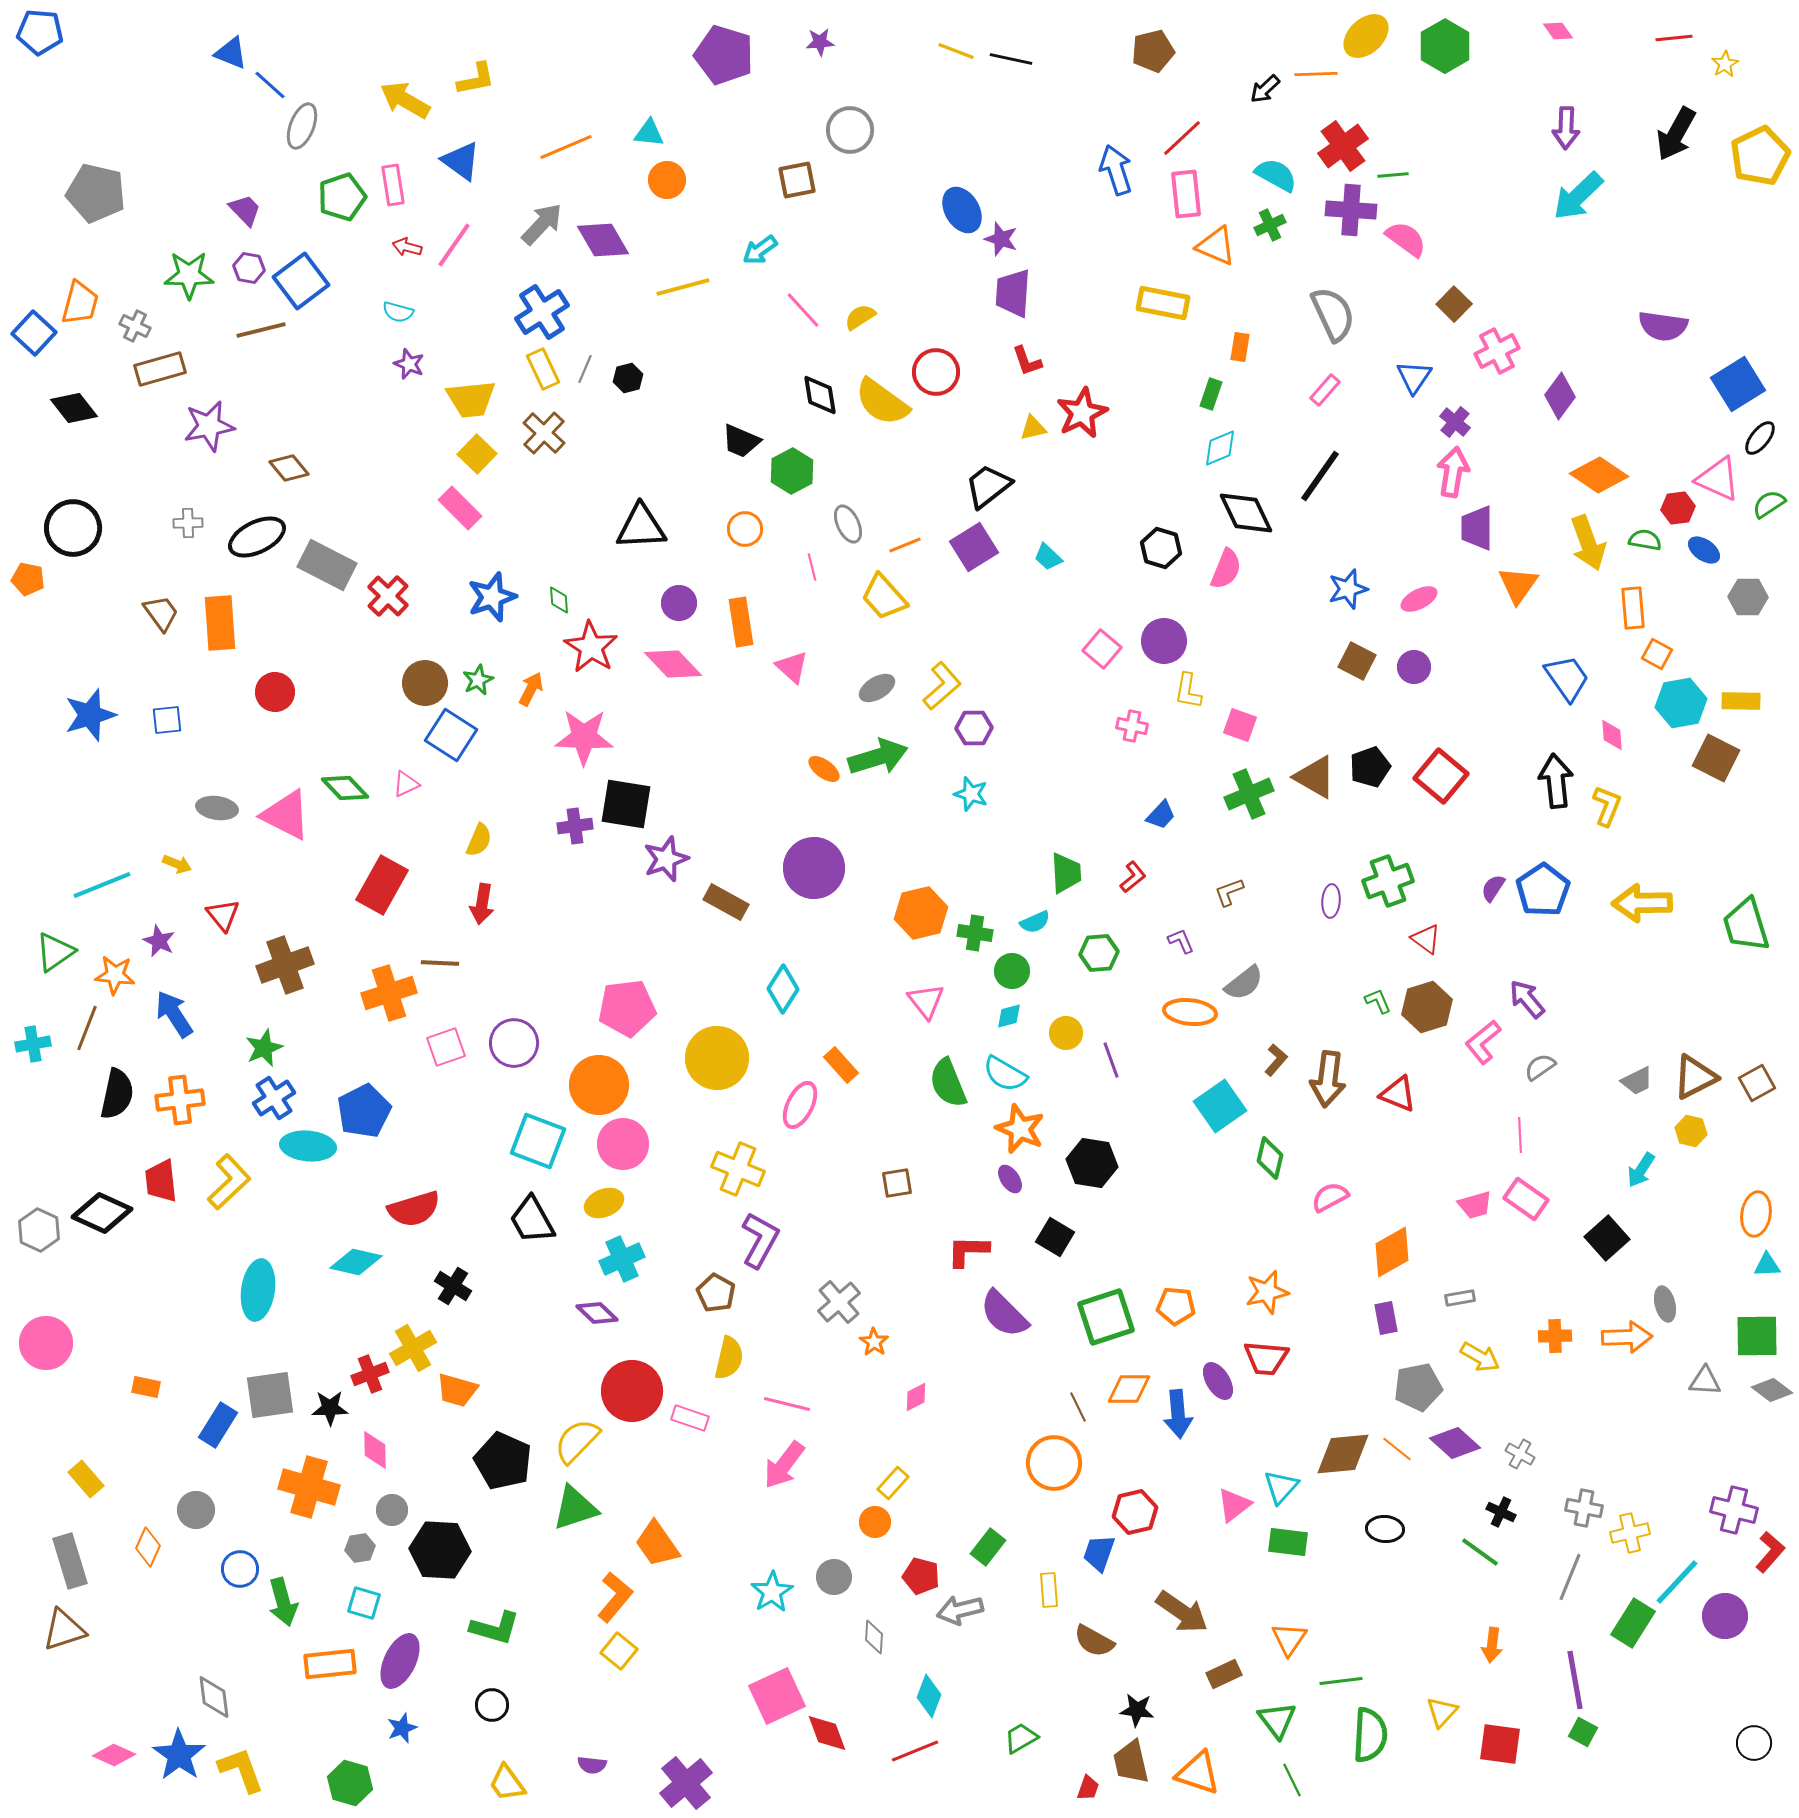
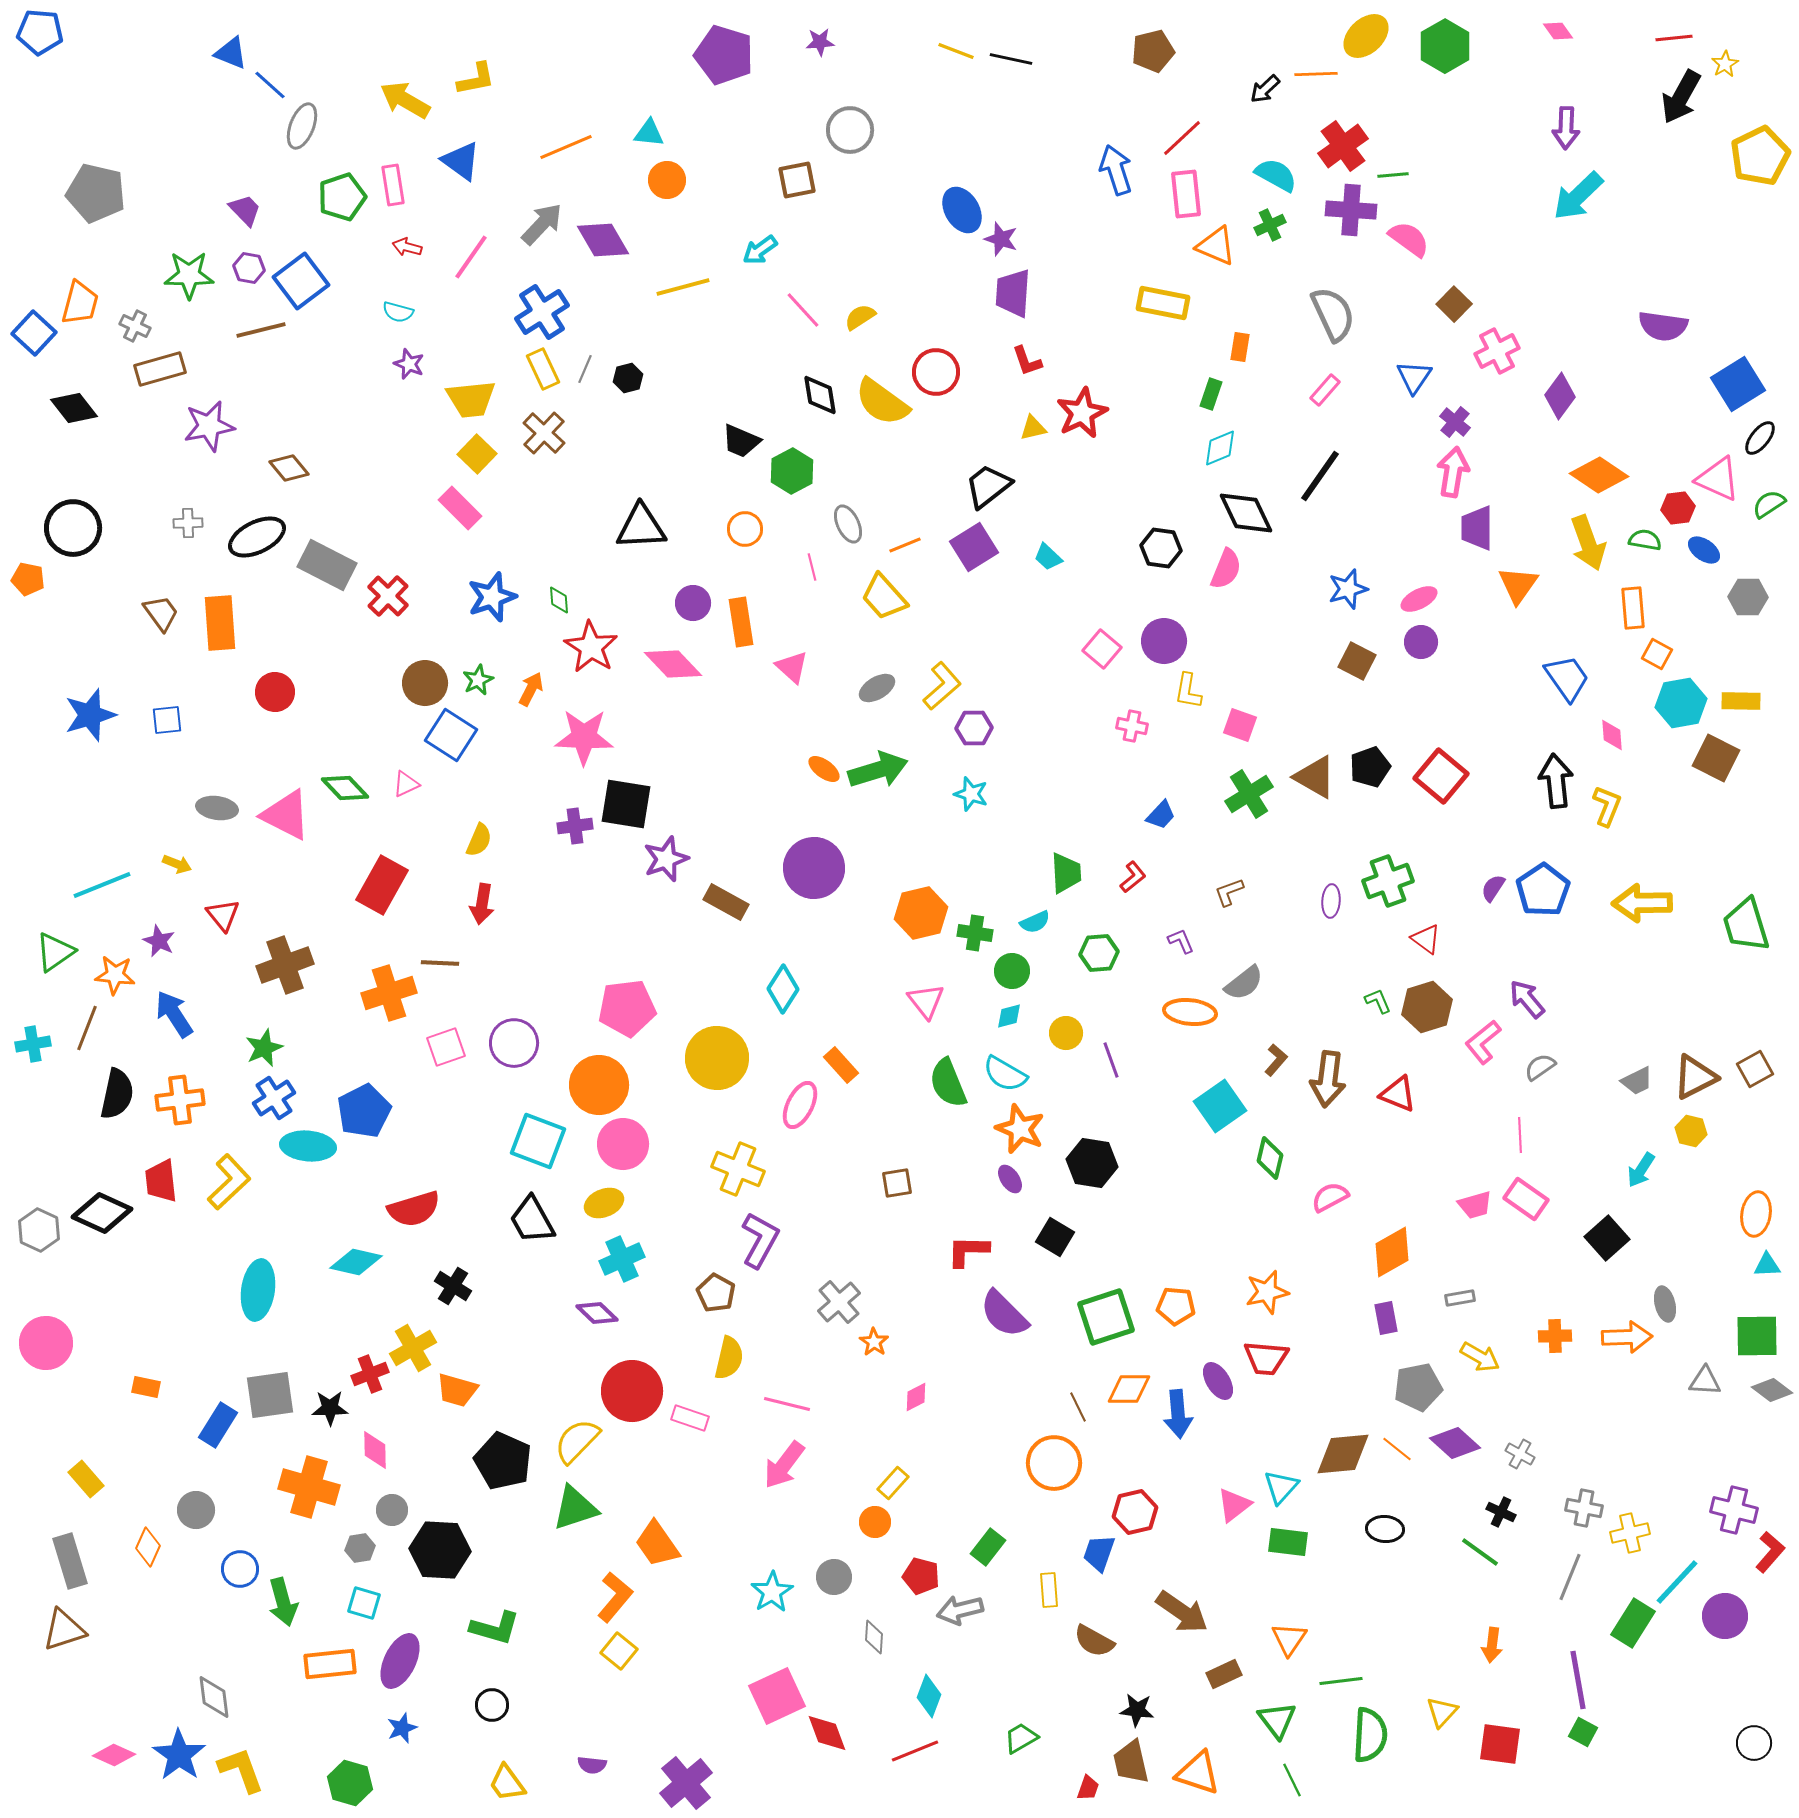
black arrow at (1676, 134): moved 5 px right, 37 px up
pink semicircle at (1406, 239): moved 3 px right
pink line at (454, 245): moved 17 px right, 12 px down
black hexagon at (1161, 548): rotated 9 degrees counterclockwise
purple circle at (679, 603): moved 14 px right
purple circle at (1414, 667): moved 7 px right, 25 px up
green arrow at (878, 757): moved 13 px down
green cross at (1249, 794): rotated 9 degrees counterclockwise
brown square at (1757, 1083): moved 2 px left, 14 px up
purple line at (1575, 1680): moved 3 px right
